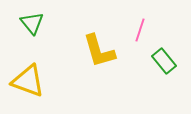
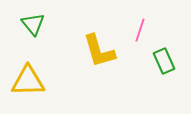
green triangle: moved 1 px right, 1 px down
green rectangle: rotated 15 degrees clockwise
yellow triangle: rotated 21 degrees counterclockwise
